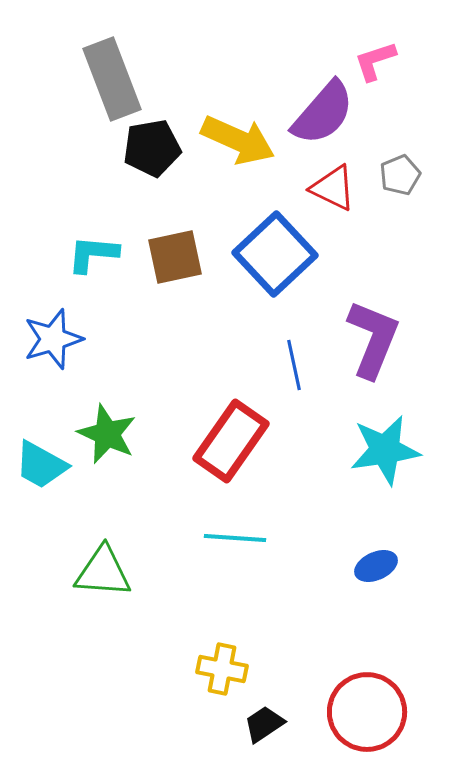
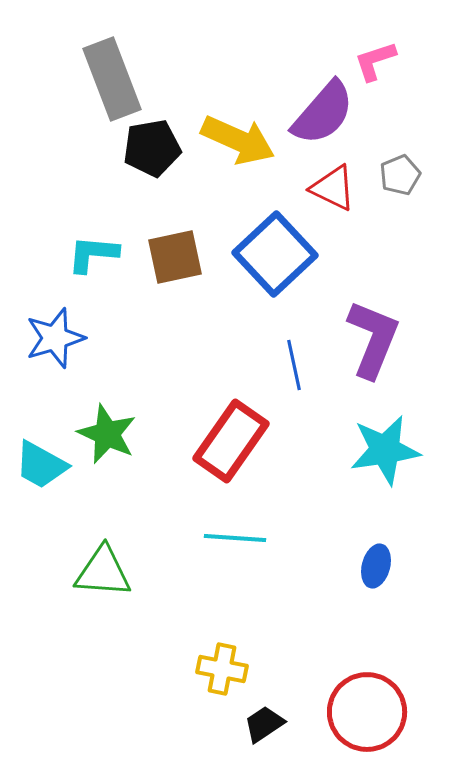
blue star: moved 2 px right, 1 px up
blue ellipse: rotated 51 degrees counterclockwise
